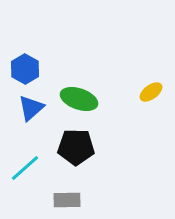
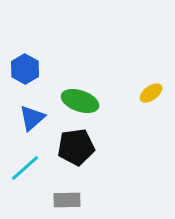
yellow ellipse: moved 1 px down
green ellipse: moved 1 px right, 2 px down
blue triangle: moved 1 px right, 10 px down
black pentagon: rotated 9 degrees counterclockwise
